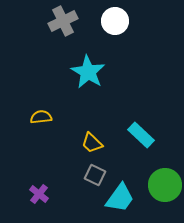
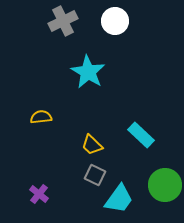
yellow trapezoid: moved 2 px down
cyan trapezoid: moved 1 px left, 1 px down
